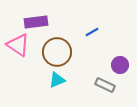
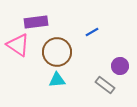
purple circle: moved 1 px down
cyan triangle: rotated 18 degrees clockwise
gray rectangle: rotated 12 degrees clockwise
